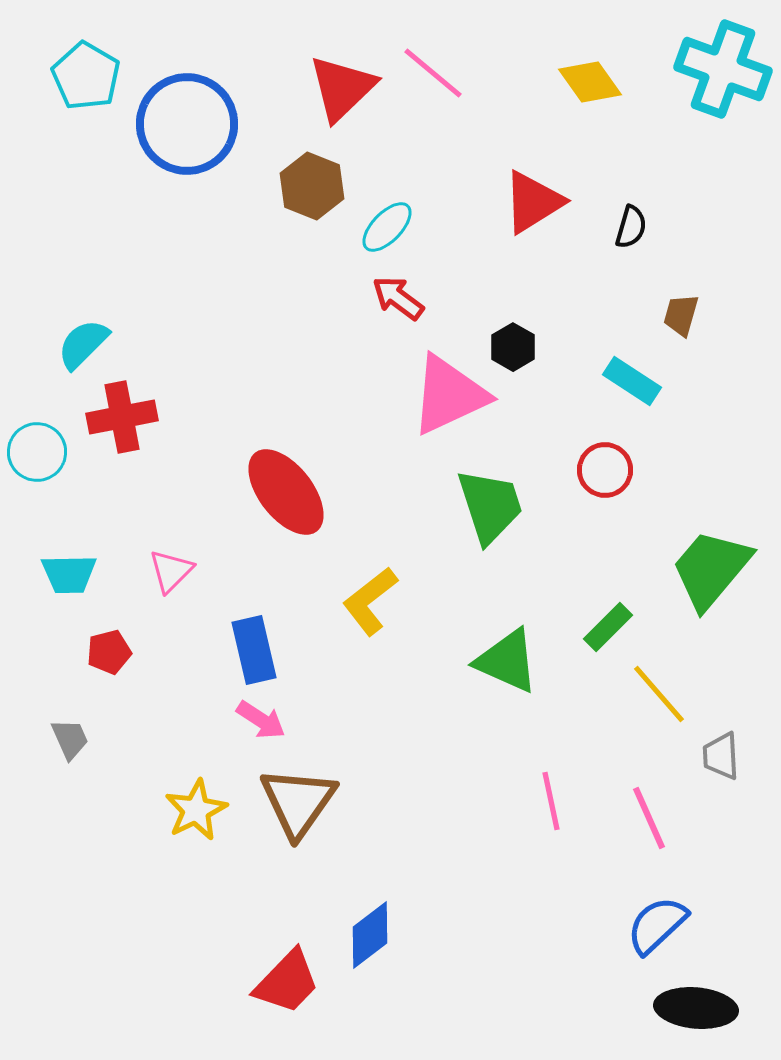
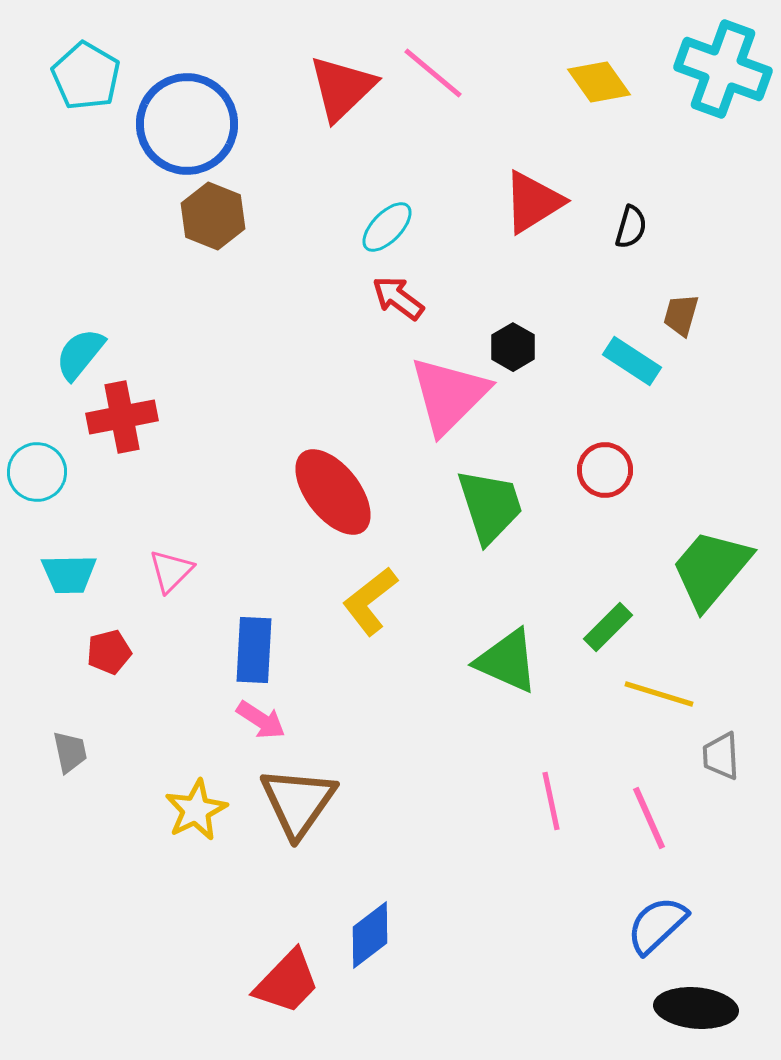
yellow diamond at (590, 82): moved 9 px right
brown hexagon at (312, 186): moved 99 px left, 30 px down
cyan semicircle at (83, 344): moved 3 px left, 10 px down; rotated 6 degrees counterclockwise
cyan rectangle at (632, 381): moved 20 px up
pink triangle at (449, 395): rotated 20 degrees counterclockwise
cyan circle at (37, 452): moved 20 px down
red ellipse at (286, 492): moved 47 px right
blue rectangle at (254, 650): rotated 16 degrees clockwise
yellow line at (659, 694): rotated 32 degrees counterclockwise
gray trapezoid at (70, 739): moved 13 px down; rotated 12 degrees clockwise
